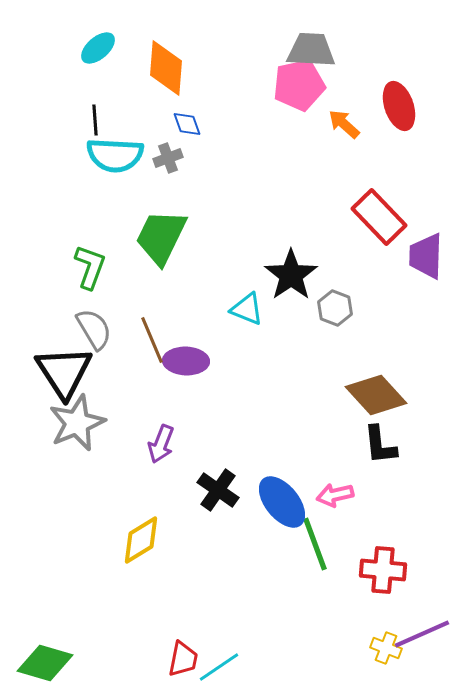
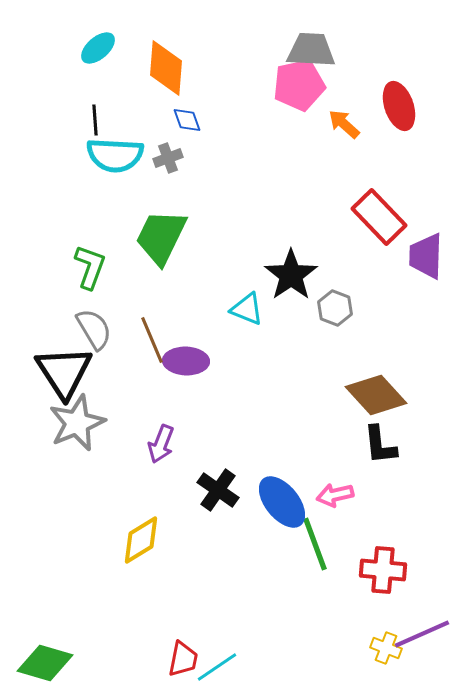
blue diamond: moved 4 px up
cyan line: moved 2 px left
